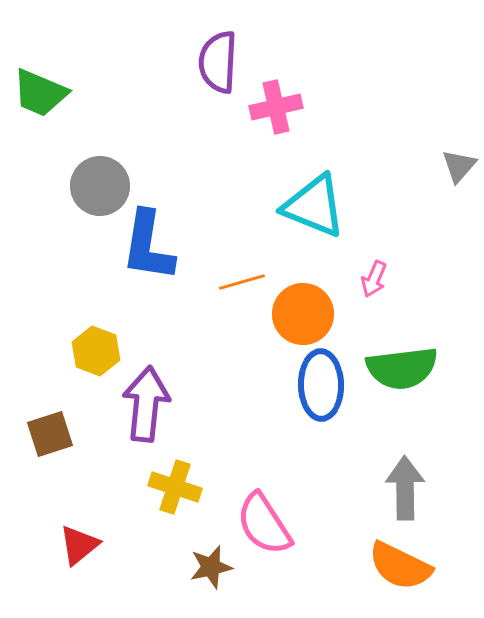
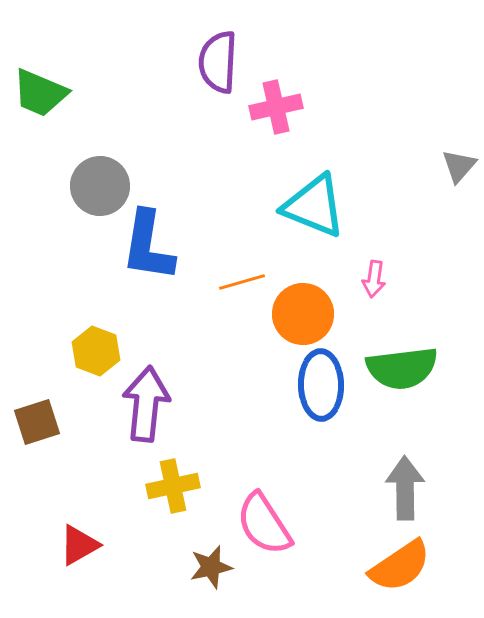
pink arrow: rotated 15 degrees counterclockwise
brown square: moved 13 px left, 12 px up
yellow cross: moved 2 px left, 1 px up; rotated 30 degrees counterclockwise
red triangle: rotated 9 degrees clockwise
orange semicircle: rotated 60 degrees counterclockwise
